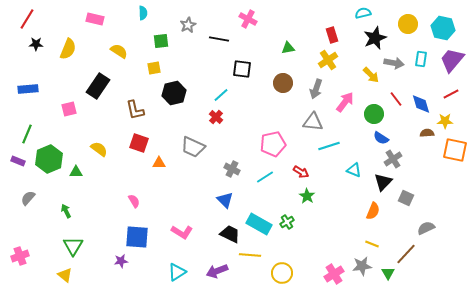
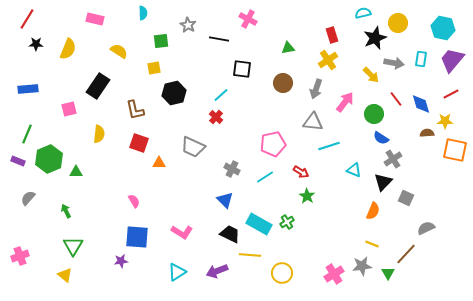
yellow circle at (408, 24): moved 10 px left, 1 px up
gray star at (188, 25): rotated 14 degrees counterclockwise
yellow semicircle at (99, 149): moved 15 px up; rotated 60 degrees clockwise
